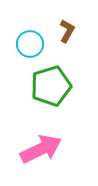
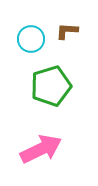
brown L-shape: rotated 115 degrees counterclockwise
cyan circle: moved 1 px right, 5 px up
